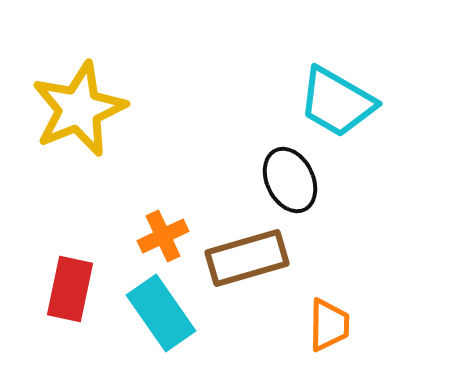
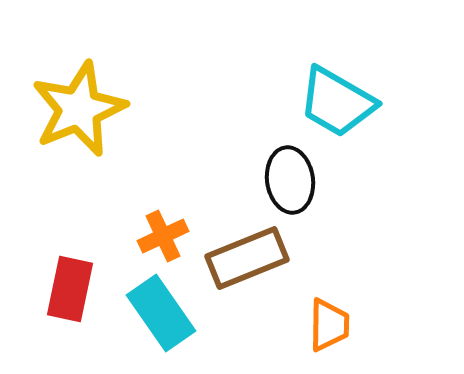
black ellipse: rotated 18 degrees clockwise
brown rectangle: rotated 6 degrees counterclockwise
